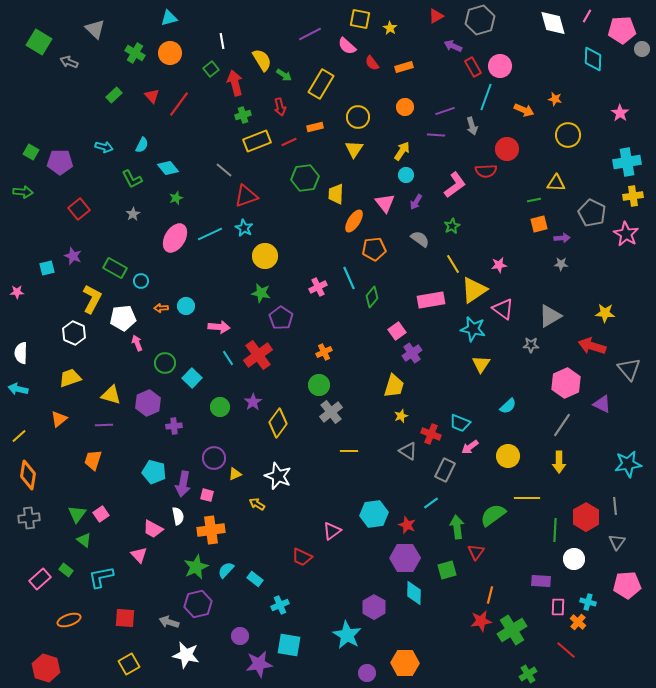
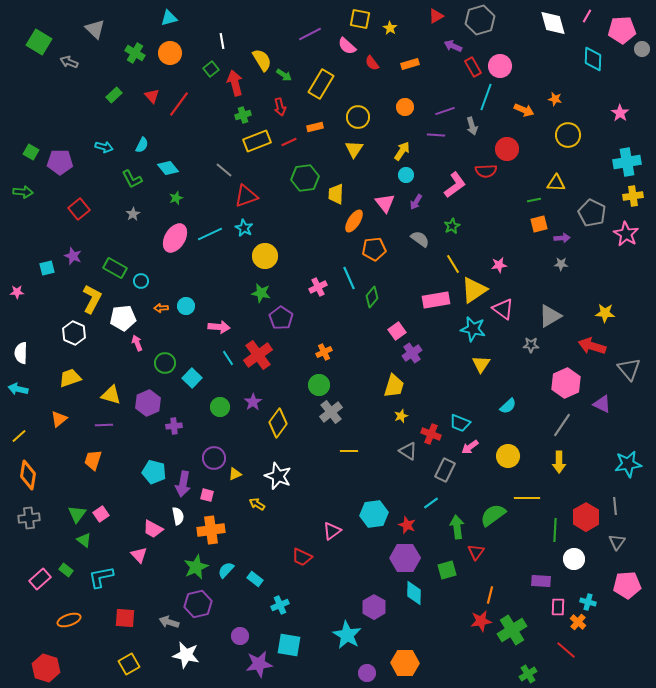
orange rectangle at (404, 67): moved 6 px right, 3 px up
pink rectangle at (431, 300): moved 5 px right
